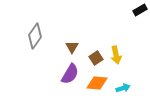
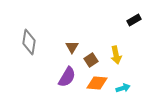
black rectangle: moved 6 px left, 10 px down
gray diamond: moved 6 px left, 6 px down; rotated 25 degrees counterclockwise
brown square: moved 5 px left, 2 px down
purple semicircle: moved 3 px left, 3 px down
